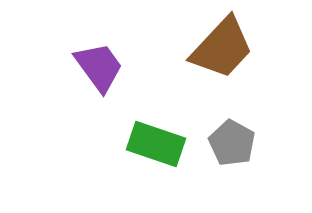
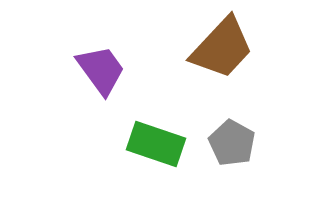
purple trapezoid: moved 2 px right, 3 px down
